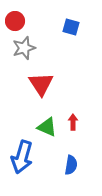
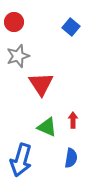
red circle: moved 1 px left, 1 px down
blue square: rotated 24 degrees clockwise
gray star: moved 6 px left, 8 px down
red arrow: moved 2 px up
blue arrow: moved 1 px left, 3 px down
blue semicircle: moved 7 px up
